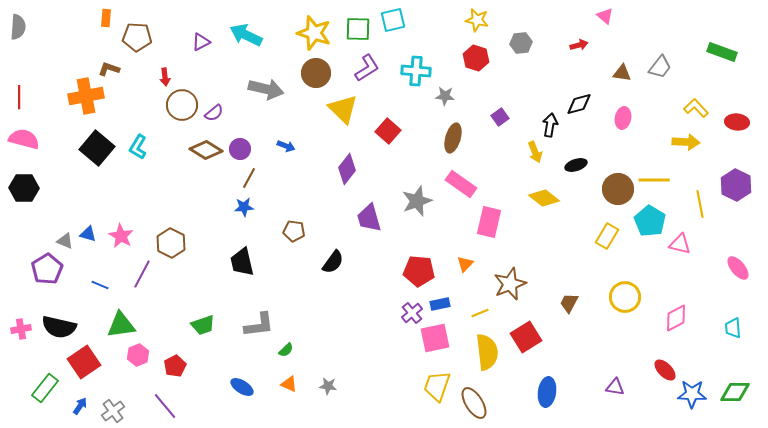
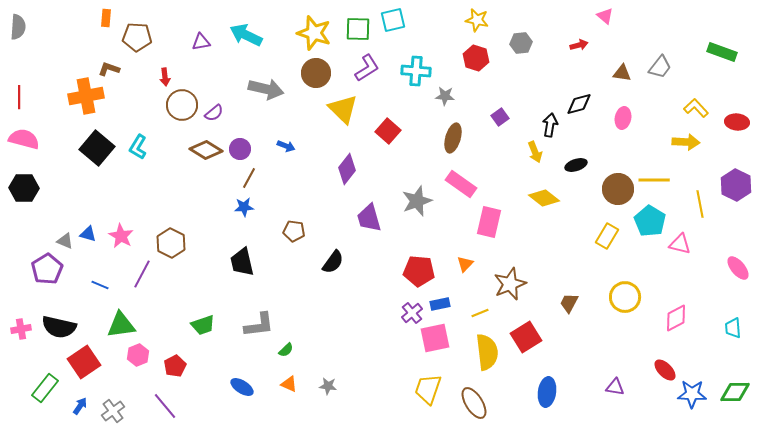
purple triangle at (201, 42): rotated 18 degrees clockwise
yellow trapezoid at (437, 386): moved 9 px left, 3 px down
